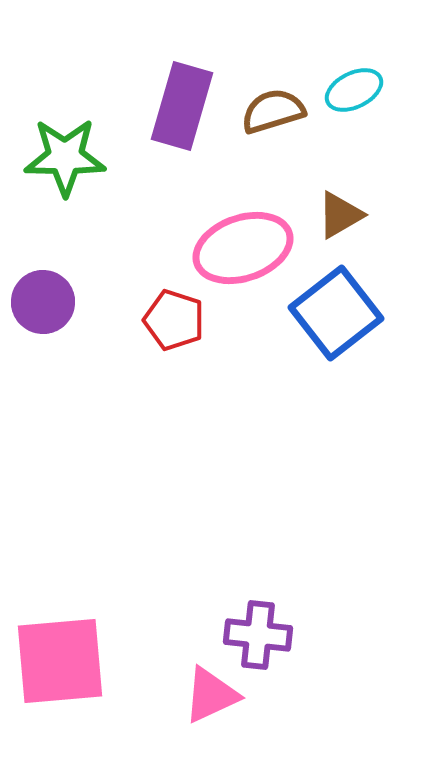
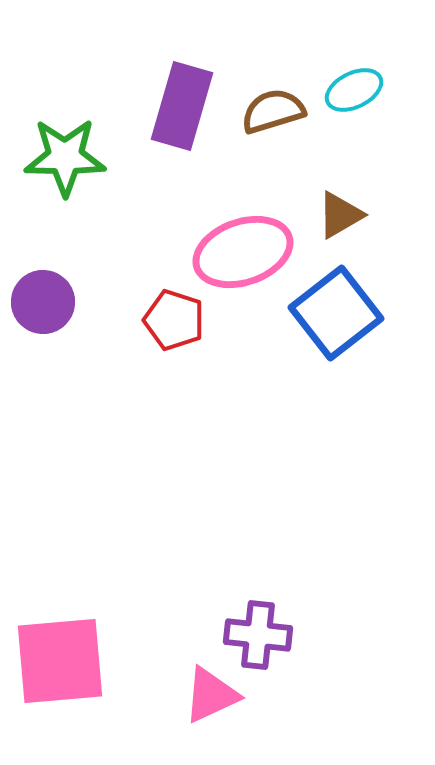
pink ellipse: moved 4 px down
